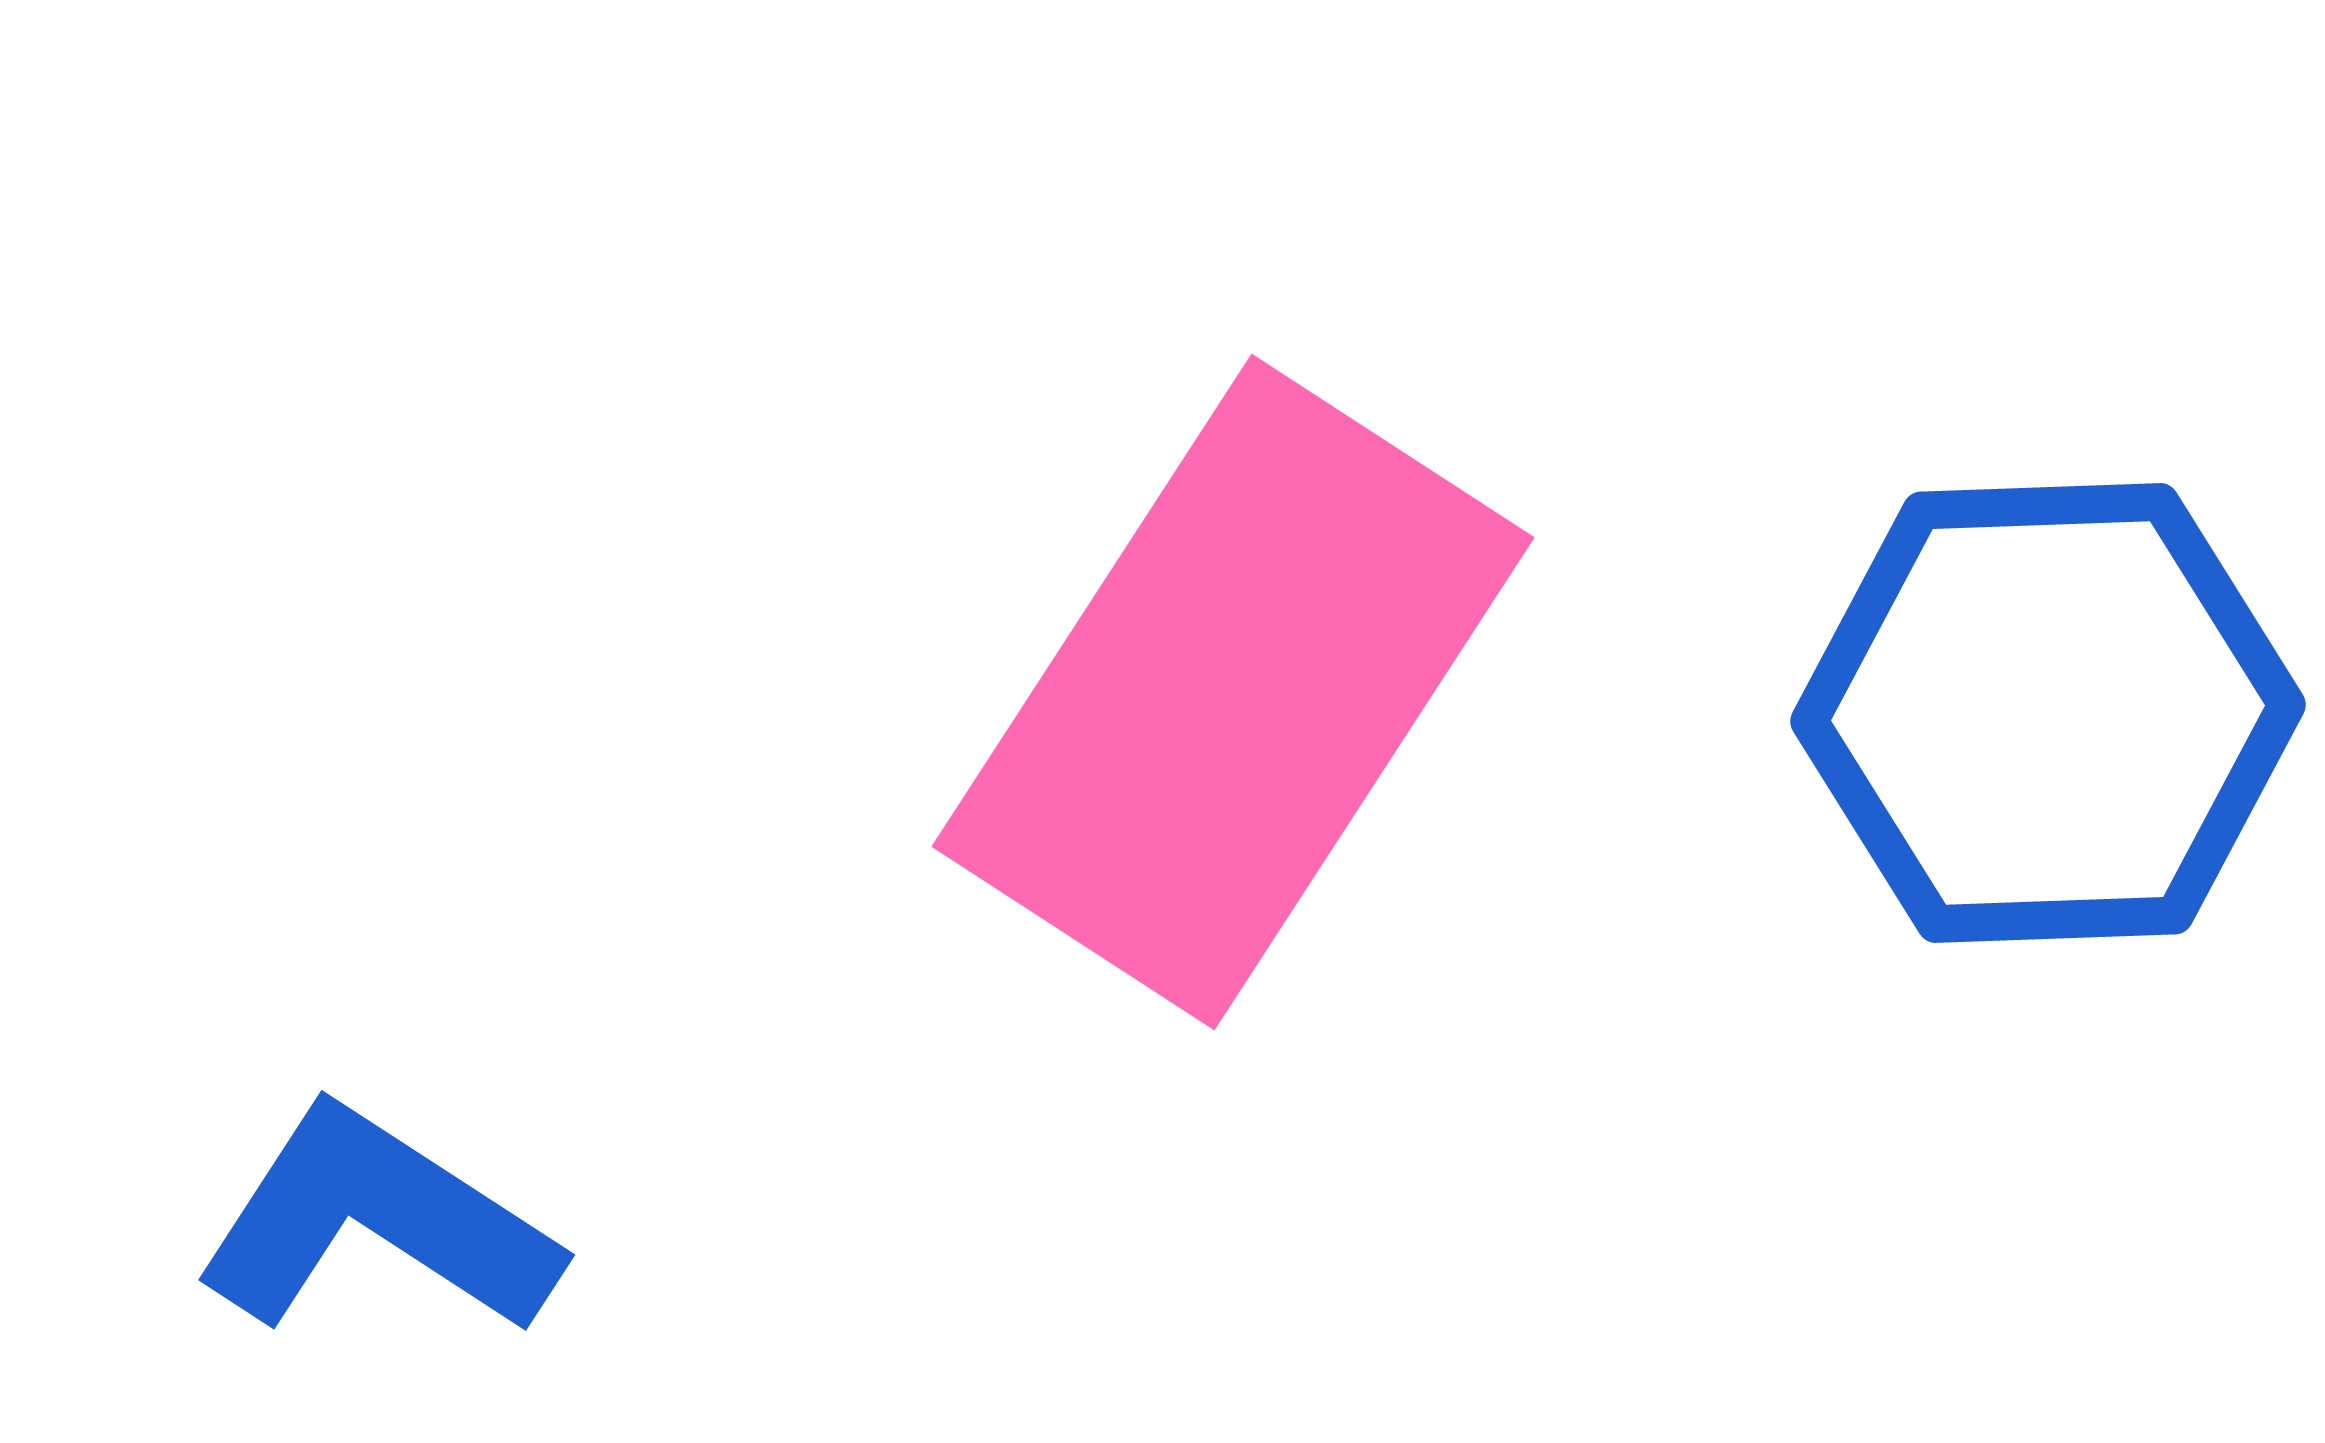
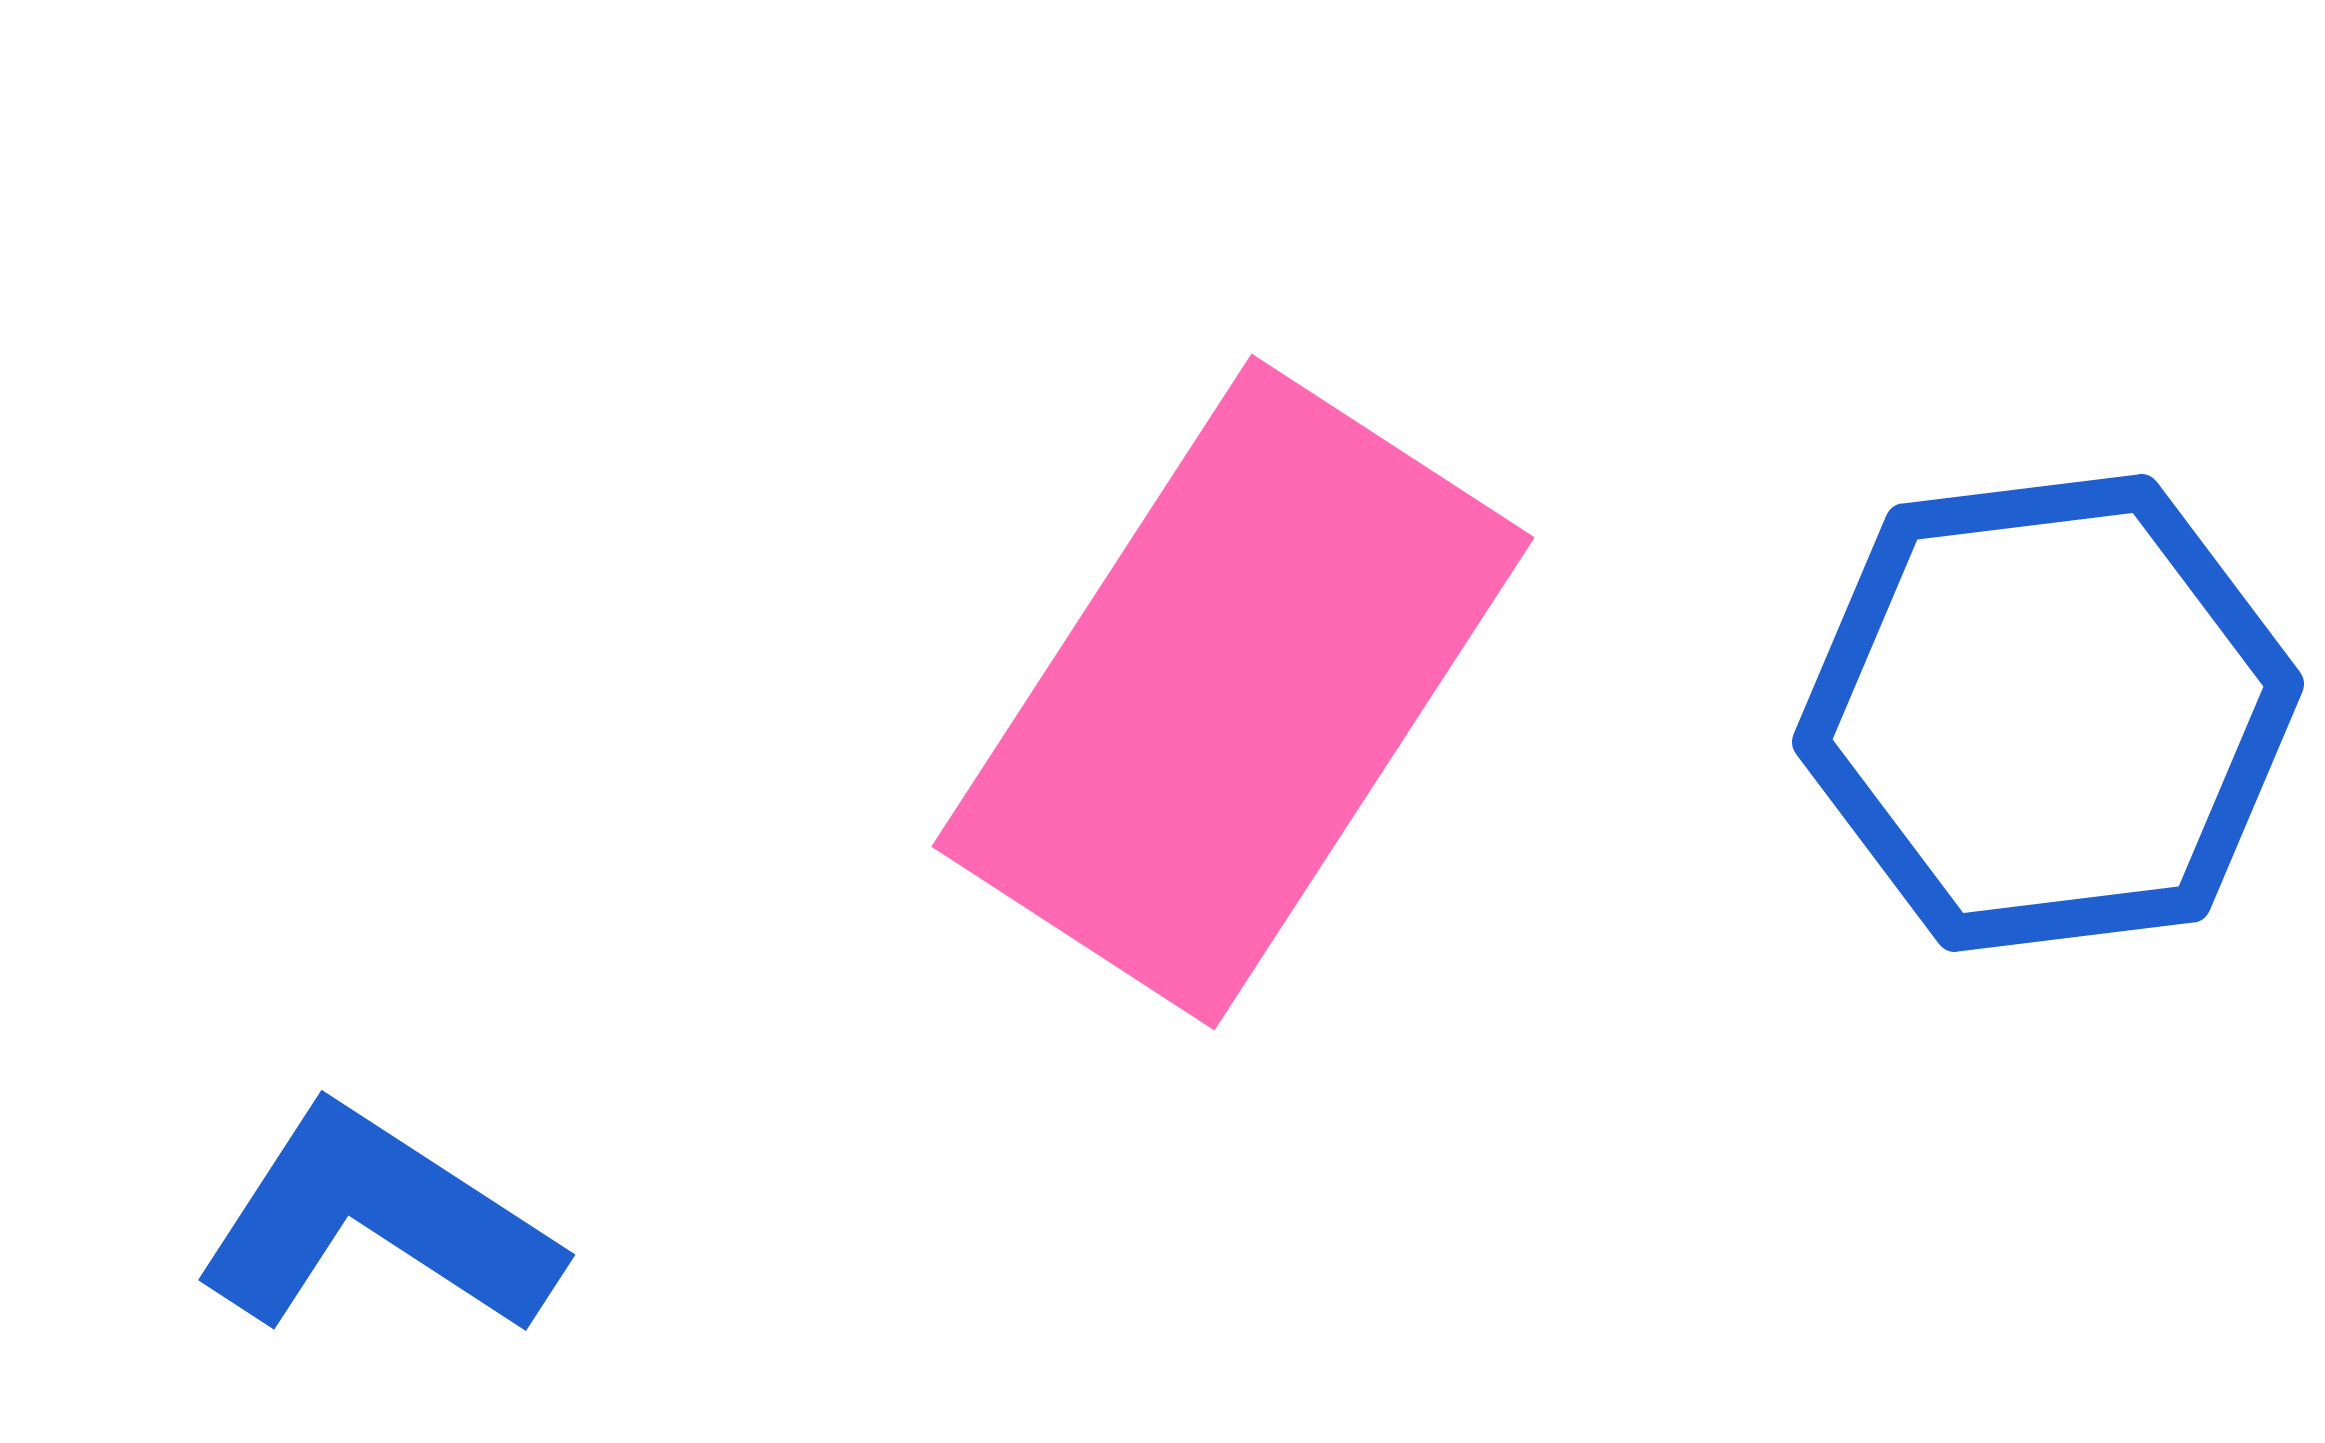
blue hexagon: rotated 5 degrees counterclockwise
